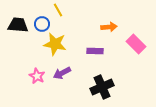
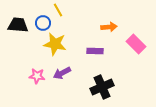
blue circle: moved 1 px right, 1 px up
pink star: rotated 21 degrees counterclockwise
